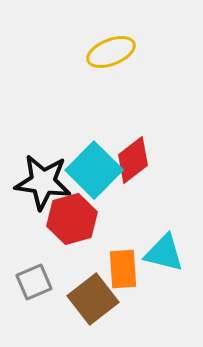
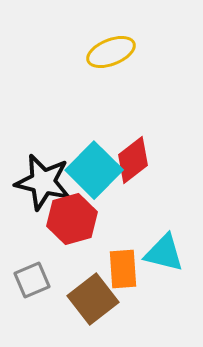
black star: rotated 6 degrees clockwise
gray square: moved 2 px left, 2 px up
